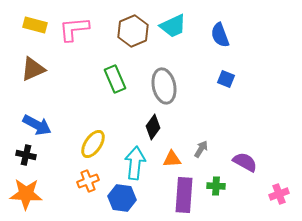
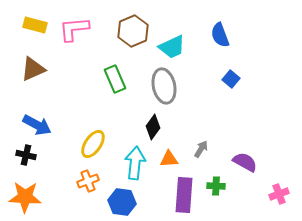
cyan trapezoid: moved 1 px left, 21 px down
blue square: moved 5 px right; rotated 18 degrees clockwise
orange triangle: moved 3 px left
orange star: moved 1 px left, 3 px down
blue hexagon: moved 4 px down
